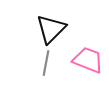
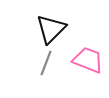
gray line: rotated 10 degrees clockwise
